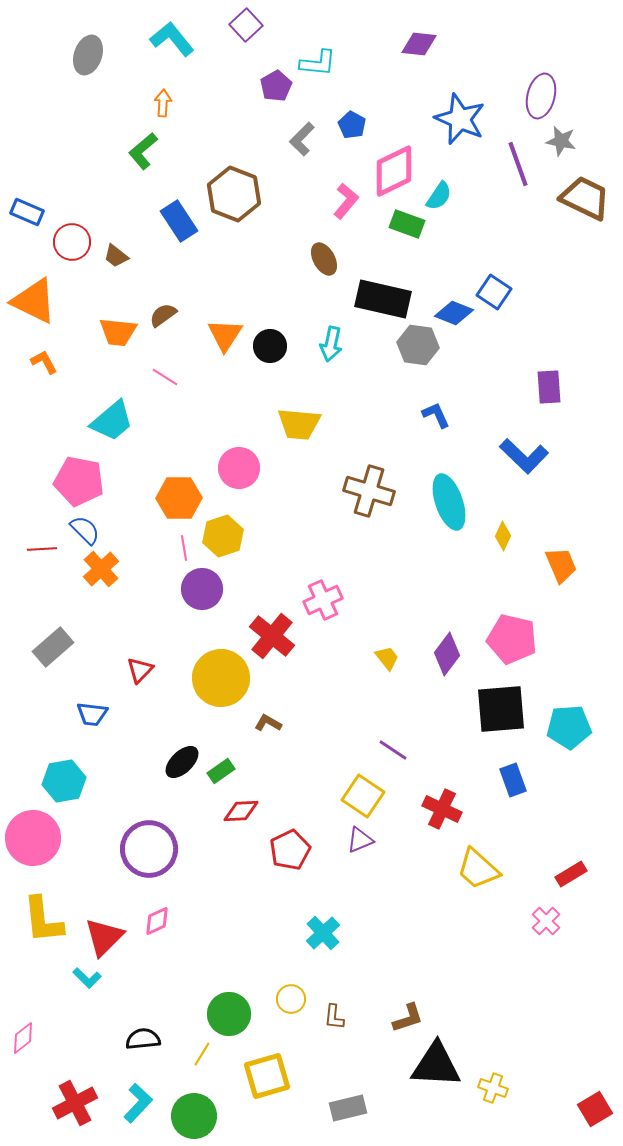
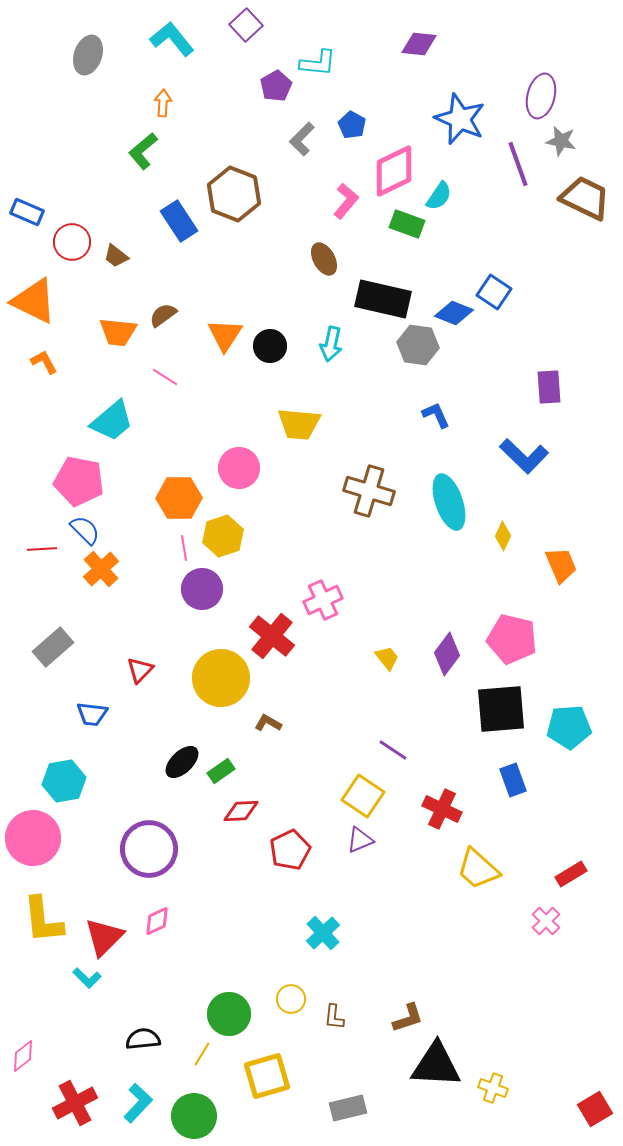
pink diamond at (23, 1038): moved 18 px down
